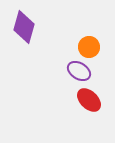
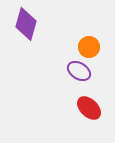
purple diamond: moved 2 px right, 3 px up
red ellipse: moved 8 px down
